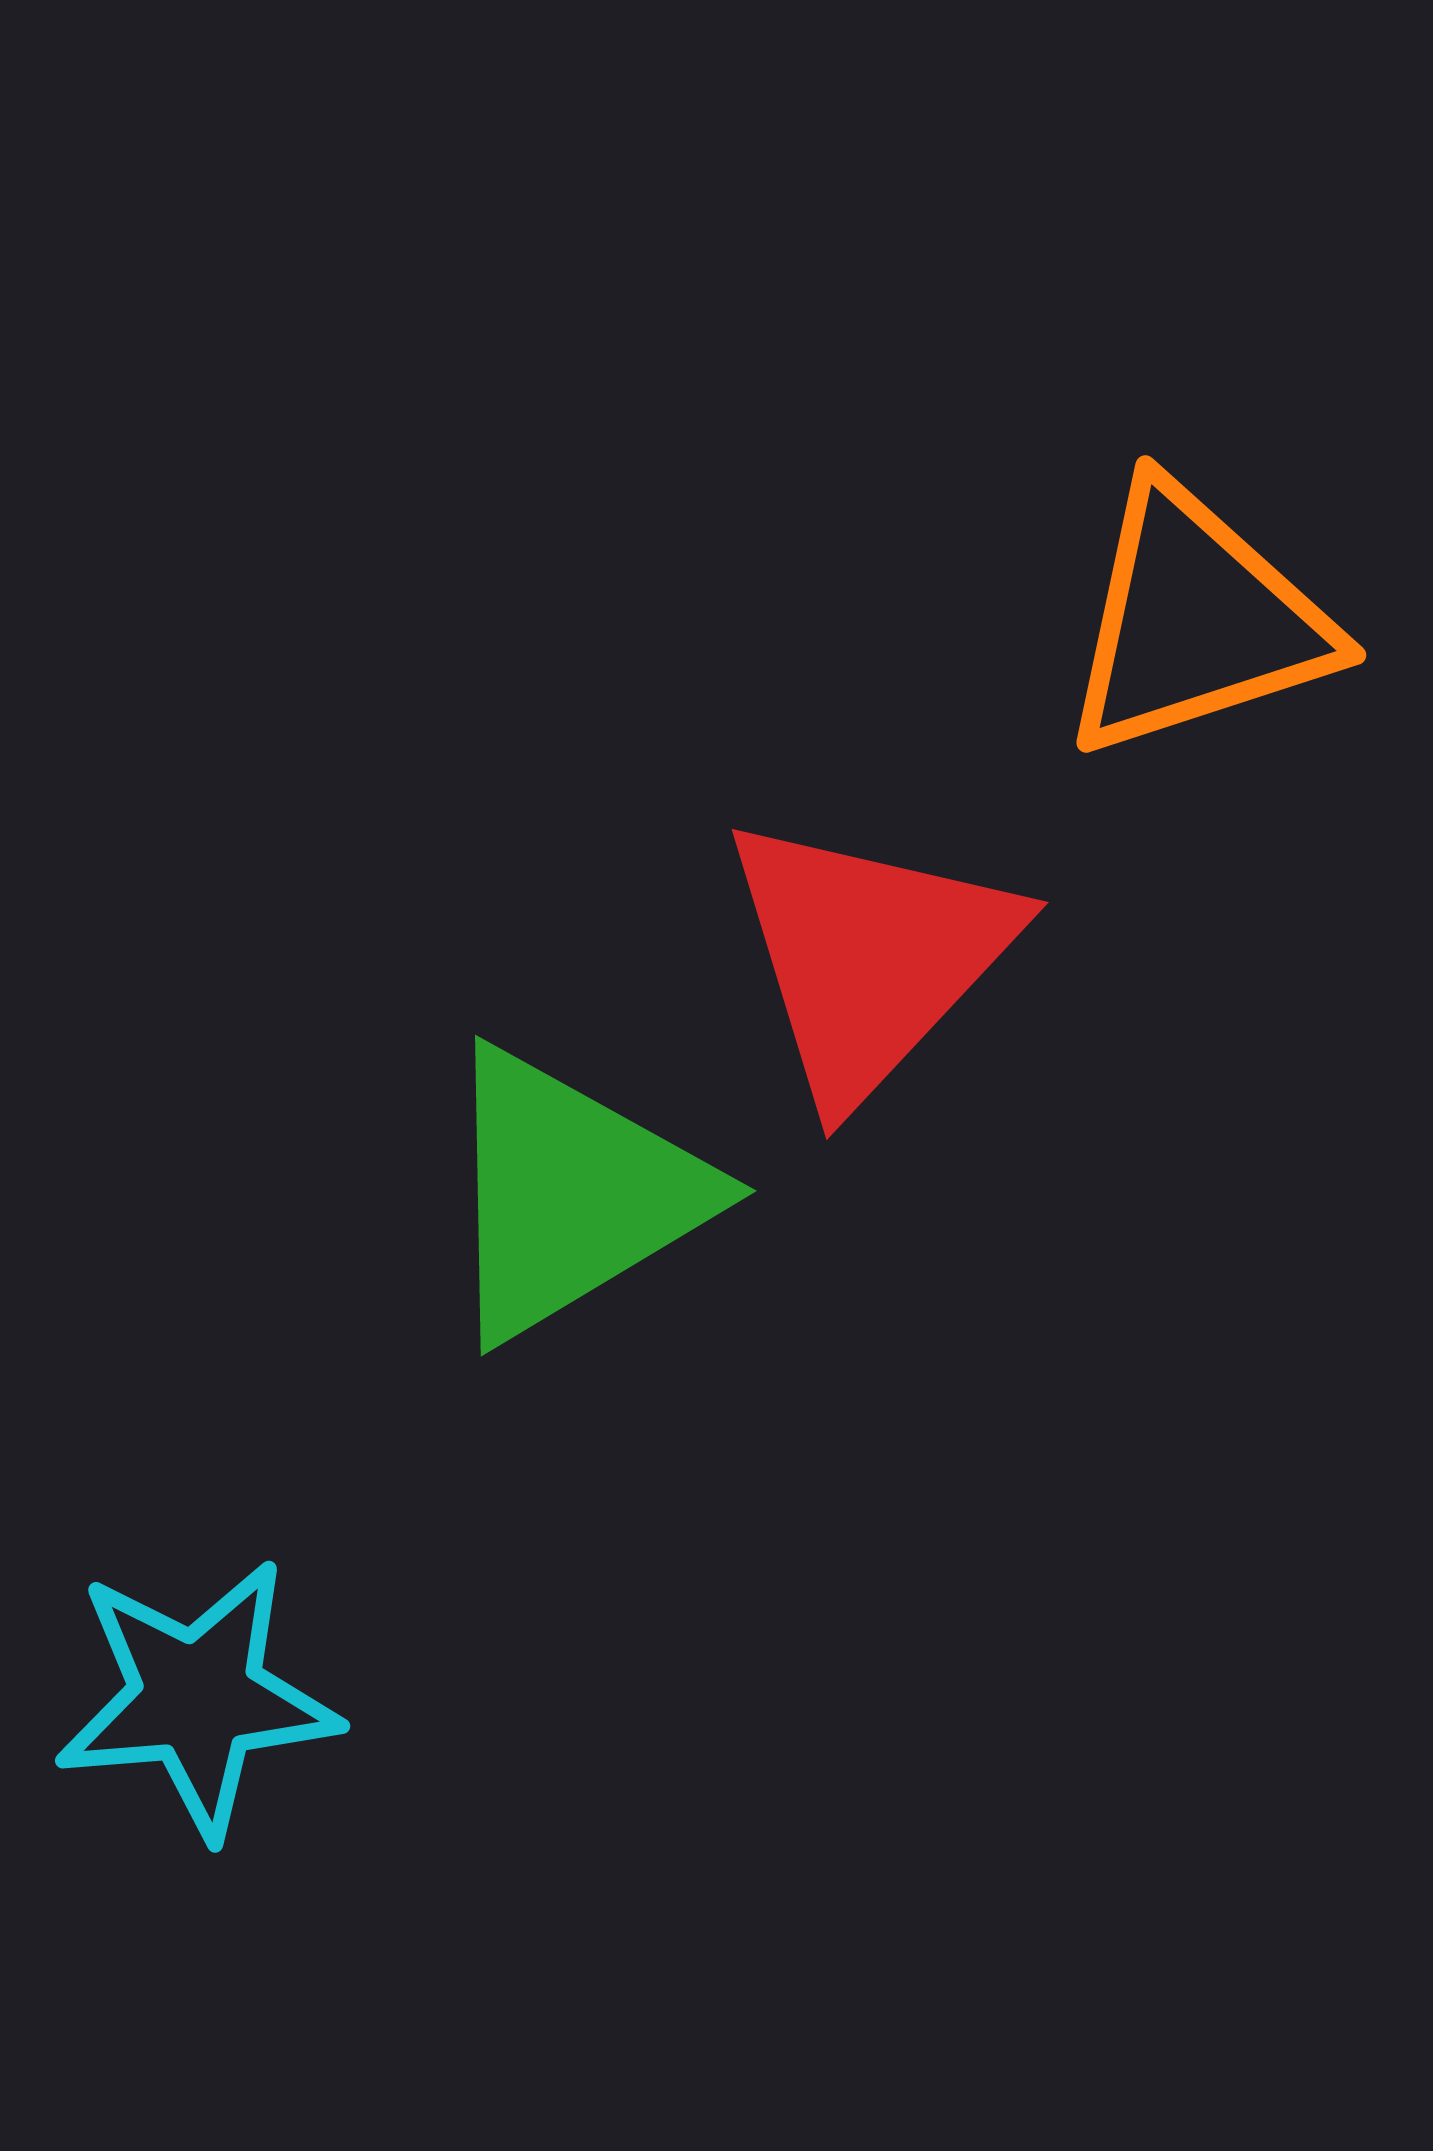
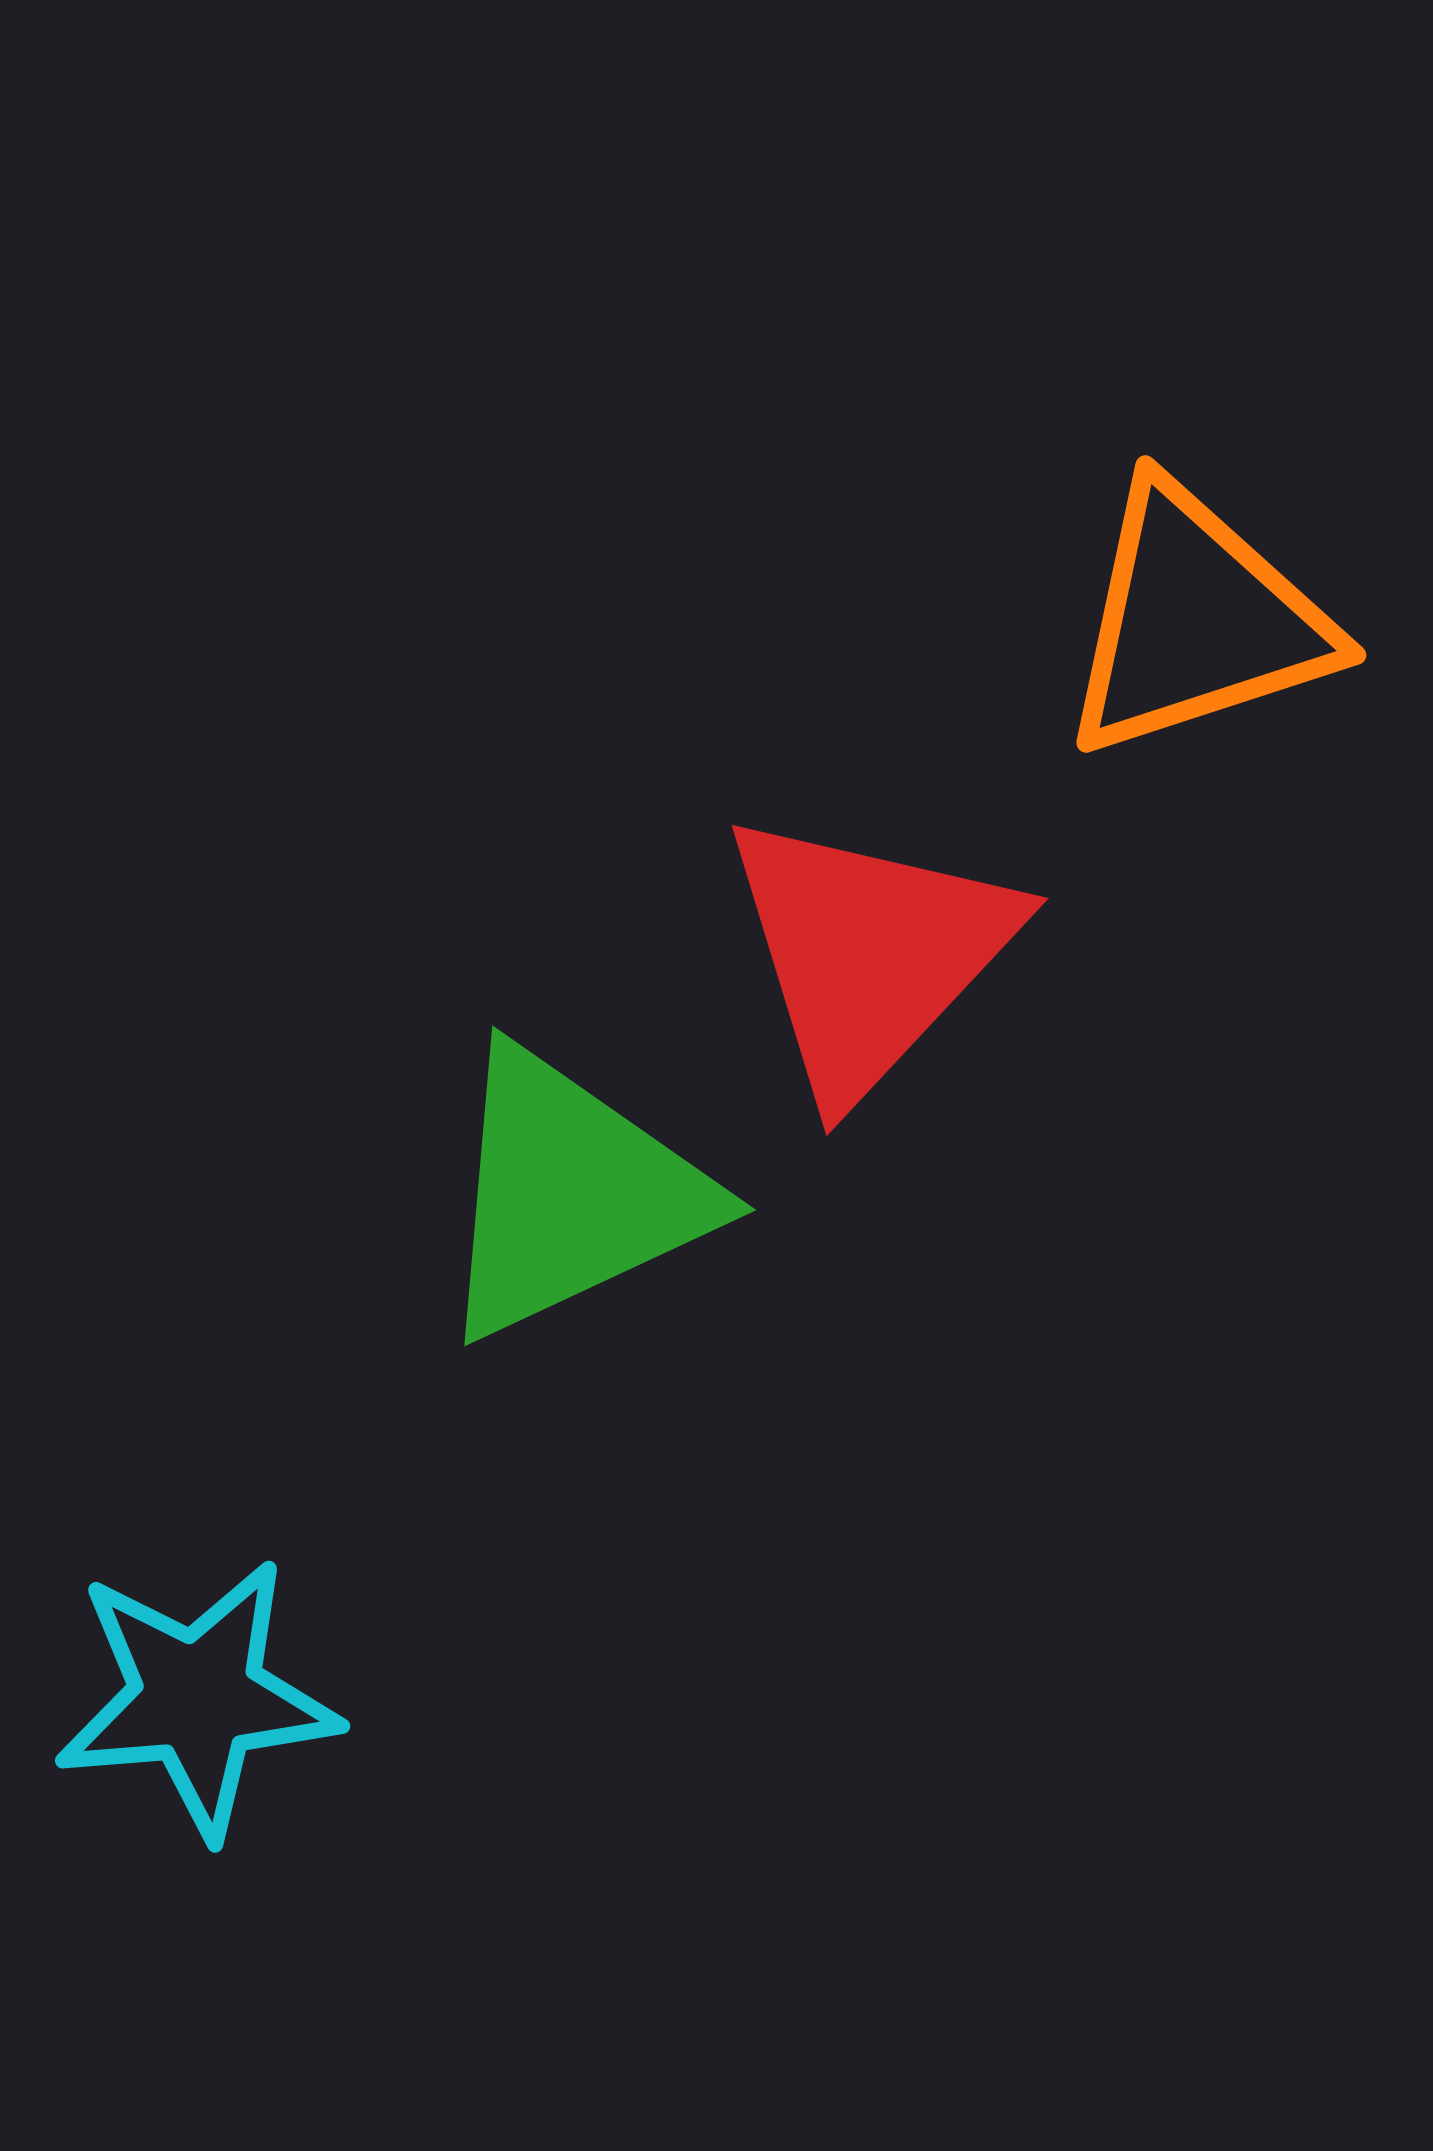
red triangle: moved 4 px up
green triangle: rotated 6 degrees clockwise
